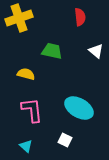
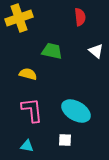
yellow semicircle: moved 2 px right
cyan ellipse: moved 3 px left, 3 px down
white square: rotated 24 degrees counterclockwise
cyan triangle: moved 1 px right; rotated 32 degrees counterclockwise
